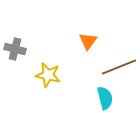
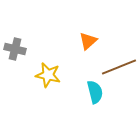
orange triangle: rotated 12 degrees clockwise
cyan semicircle: moved 10 px left, 6 px up
